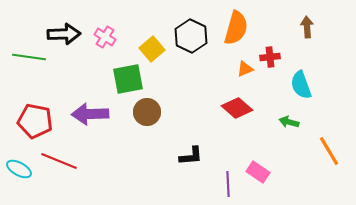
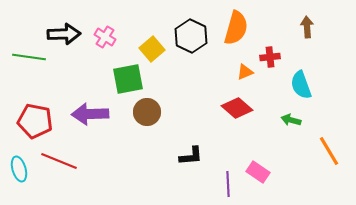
orange triangle: moved 3 px down
green arrow: moved 2 px right, 2 px up
cyan ellipse: rotated 45 degrees clockwise
